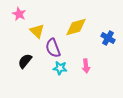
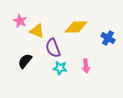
pink star: moved 1 px right, 7 px down
yellow diamond: rotated 15 degrees clockwise
yellow triangle: rotated 21 degrees counterclockwise
